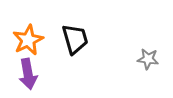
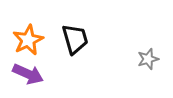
gray star: rotated 25 degrees counterclockwise
purple arrow: rotated 56 degrees counterclockwise
